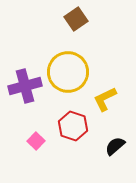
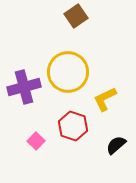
brown square: moved 3 px up
purple cross: moved 1 px left, 1 px down
black semicircle: moved 1 px right, 1 px up
